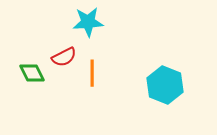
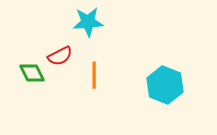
red semicircle: moved 4 px left, 1 px up
orange line: moved 2 px right, 2 px down
